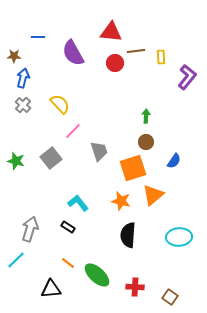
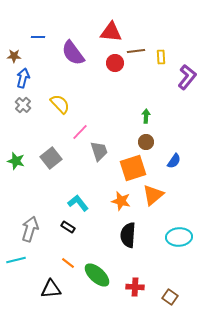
purple semicircle: rotated 8 degrees counterclockwise
pink line: moved 7 px right, 1 px down
cyan line: rotated 30 degrees clockwise
